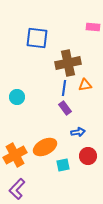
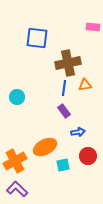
purple rectangle: moved 1 px left, 3 px down
orange cross: moved 6 px down
purple L-shape: rotated 90 degrees clockwise
